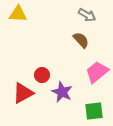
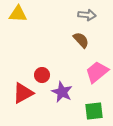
gray arrow: rotated 24 degrees counterclockwise
